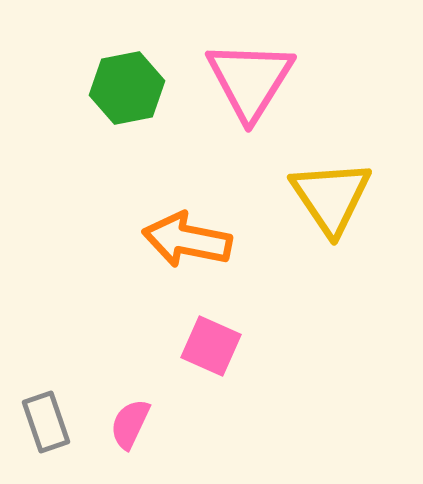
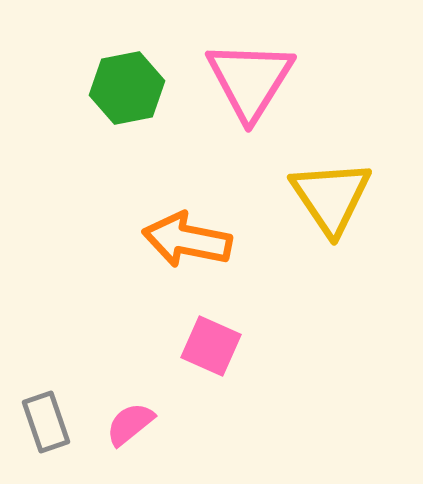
pink semicircle: rotated 26 degrees clockwise
